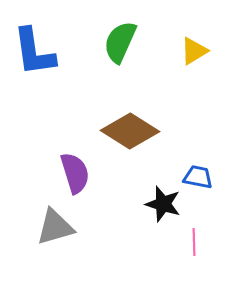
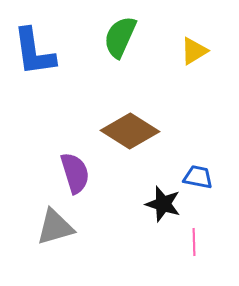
green semicircle: moved 5 px up
